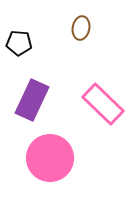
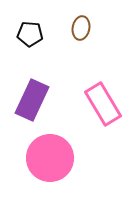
black pentagon: moved 11 px right, 9 px up
pink rectangle: rotated 15 degrees clockwise
